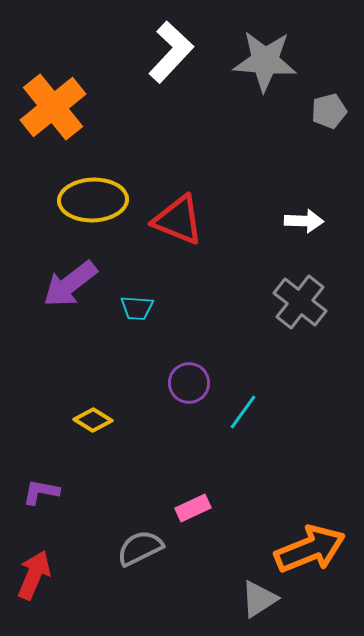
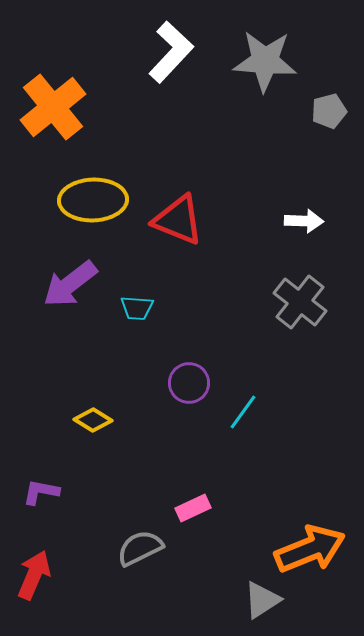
gray triangle: moved 3 px right, 1 px down
